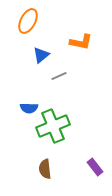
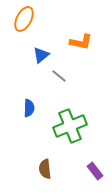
orange ellipse: moved 4 px left, 2 px up
gray line: rotated 63 degrees clockwise
blue semicircle: rotated 90 degrees counterclockwise
green cross: moved 17 px right
purple rectangle: moved 4 px down
